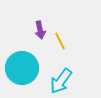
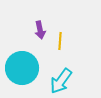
yellow line: rotated 30 degrees clockwise
